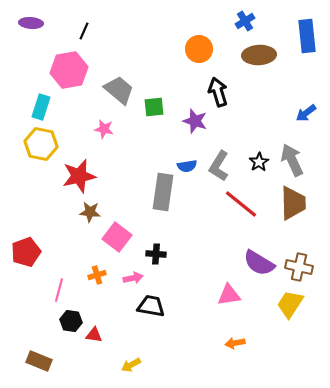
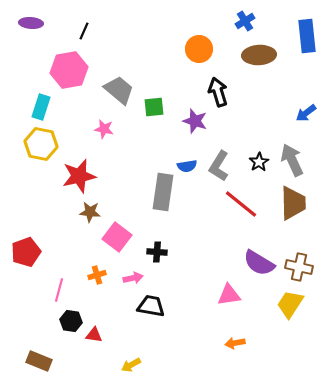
black cross: moved 1 px right, 2 px up
